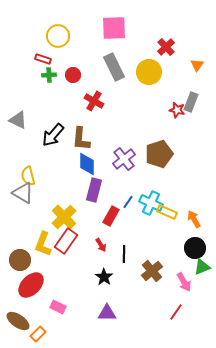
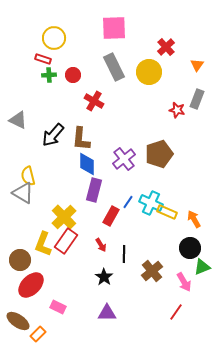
yellow circle at (58, 36): moved 4 px left, 2 px down
gray rectangle at (191, 102): moved 6 px right, 3 px up
black circle at (195, 248): moved 5 px left
